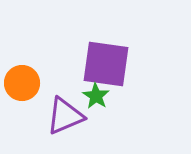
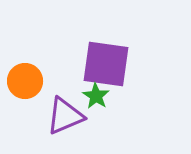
orange circle: moved 3 px right, 2 px up
